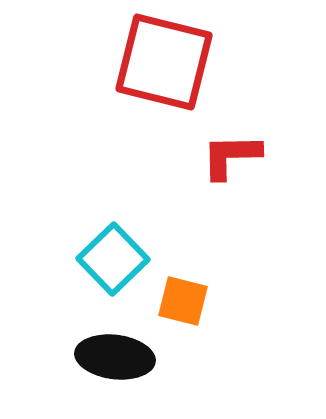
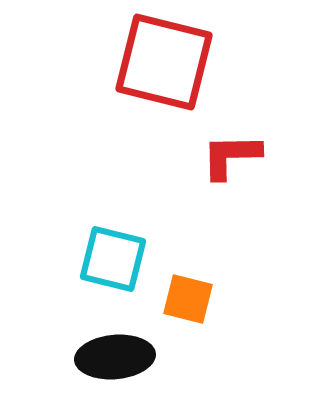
cyan square: rotated 32 degrees counterclockwise
orange square: moved 5 px right, 2 px up
black ellipse: rotated 12 degrees counterclockwise
